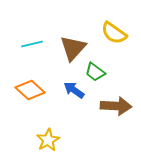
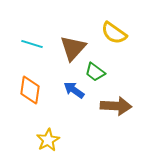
cyan line: rotated 30 degrees clockwise
orange diamond: rotated 56 degrees clockwise
